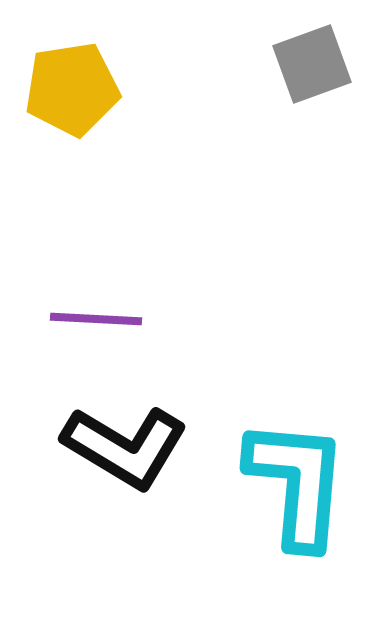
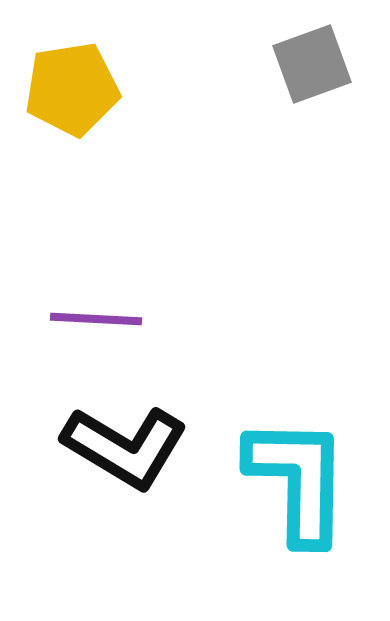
cyan L-shape: moved 1 px right, 3 px up; rotated 4 degrees counterclockwise
